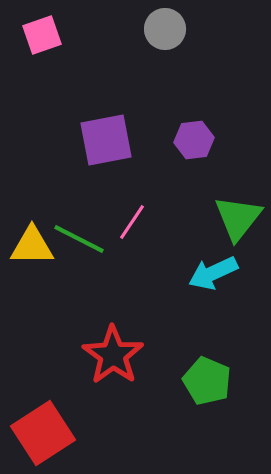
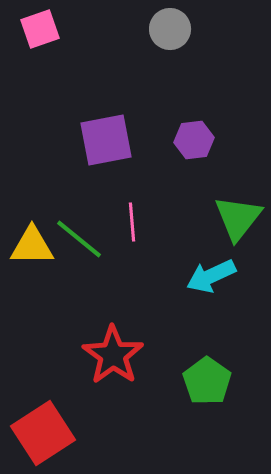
gray circle: moved 5 px right
pink square: moved 2 px left, 6 px up
pink line: rotated 39 degrees counterclockwise
green line: rotated 12 degrees clockwise
cyan arrow: moved 2 px left, 3 px down
green pentagon: rotated 12 degrees clockwise
